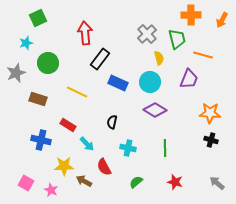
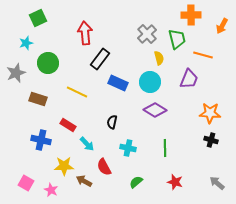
orange arrow: moved 6 px down
